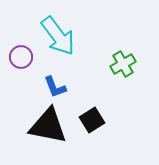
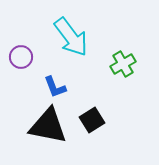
cyan arrow: moved 13 px right, 1 px down
